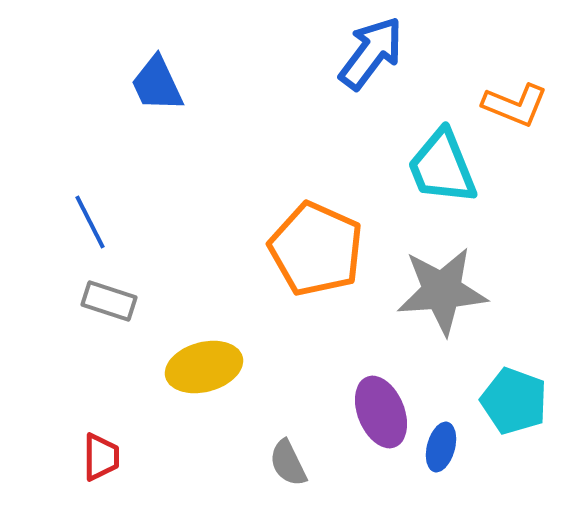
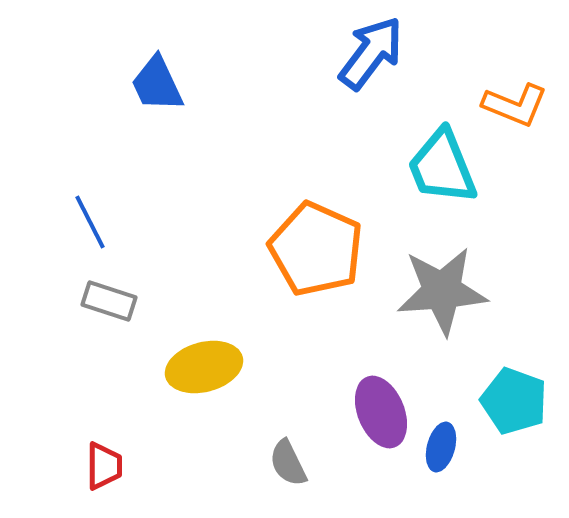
red trapezoid: moved 3 px right, 9 px down
